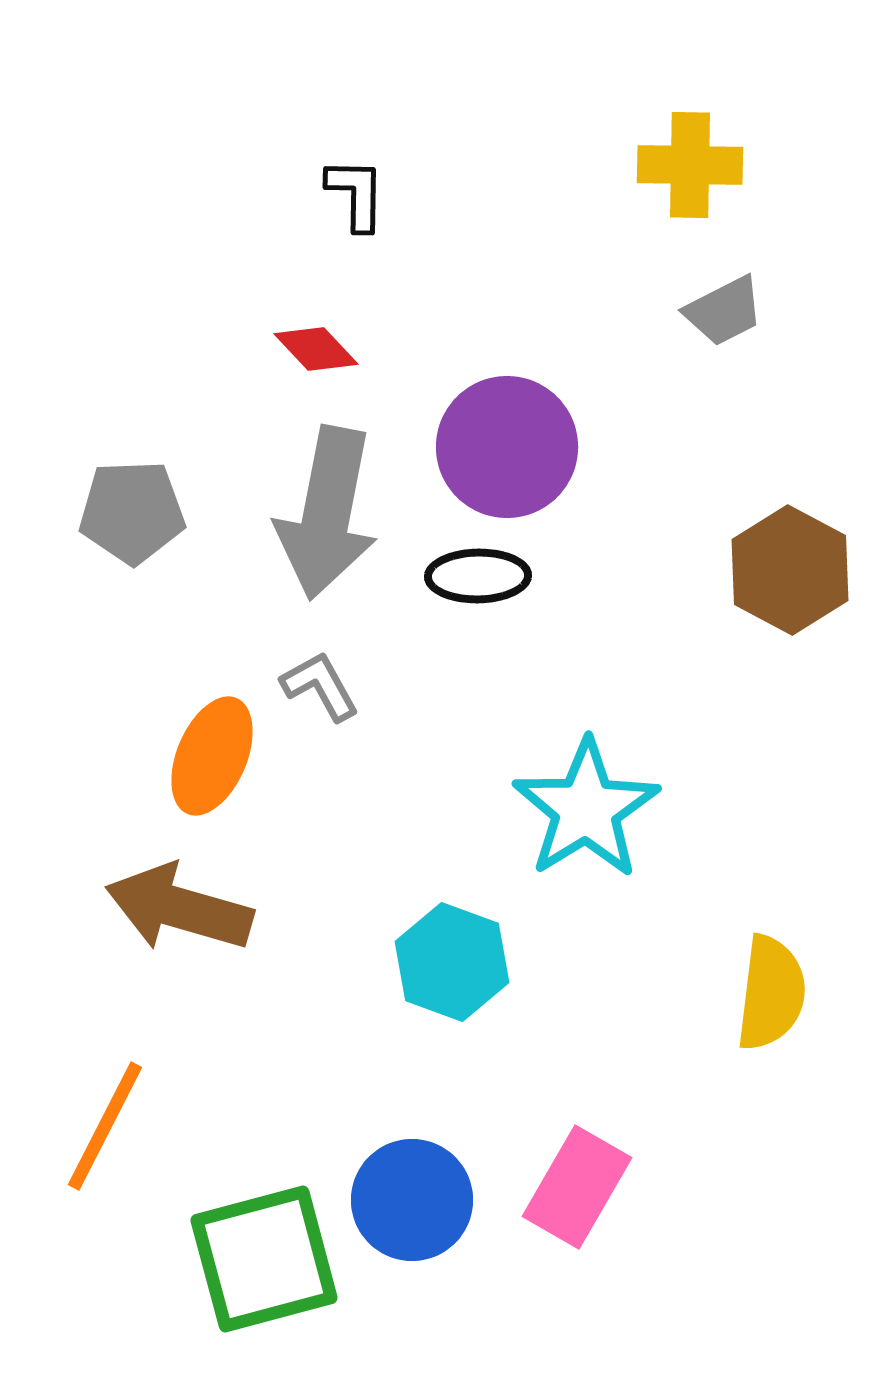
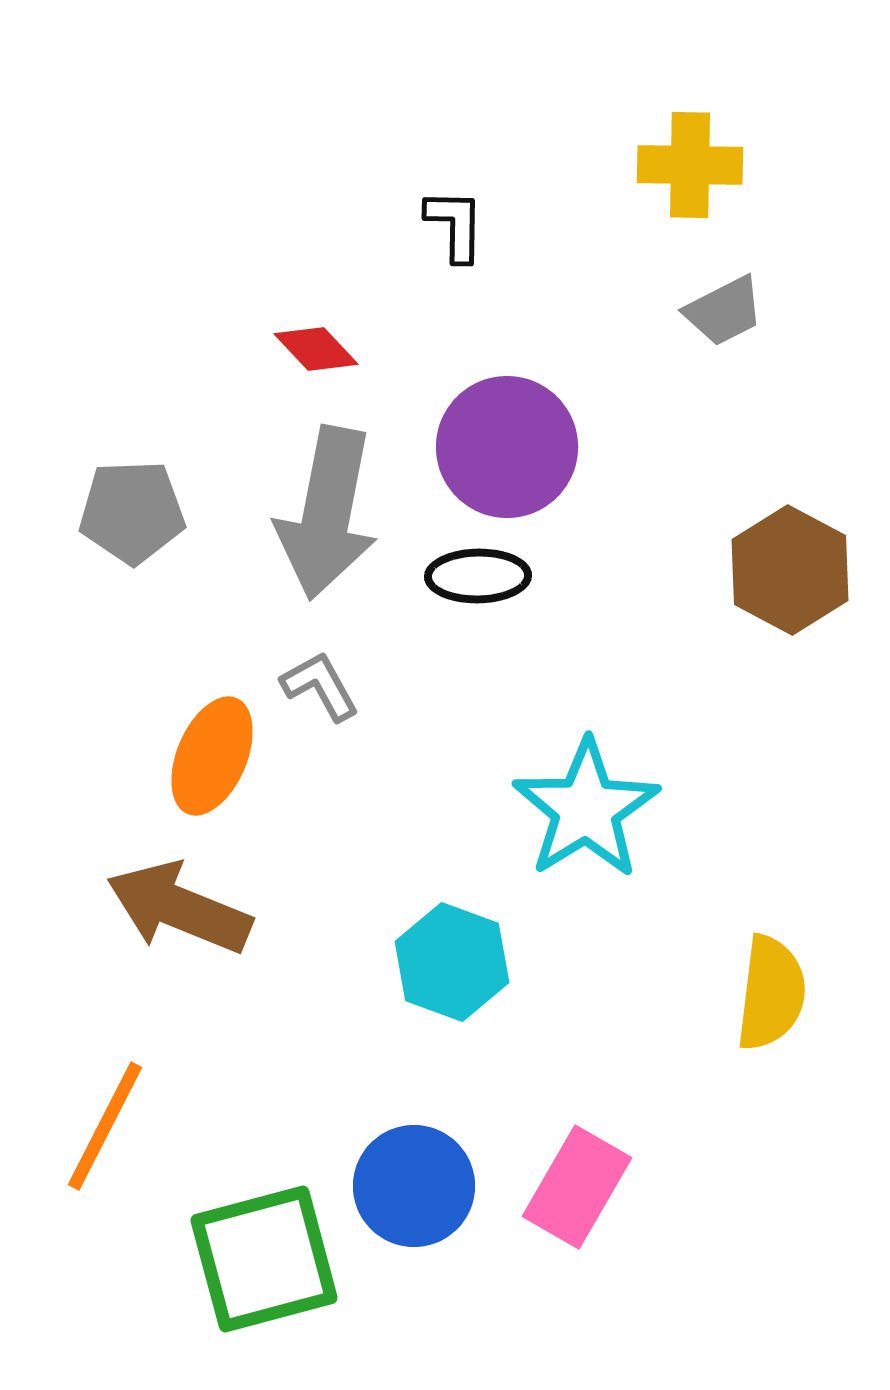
black L-shape: moved 99 px right, 31 px down
brown arrow: rotated 6 degrees clockwise
blue circle: moved 2 px right, 14 px up
